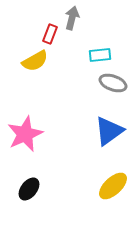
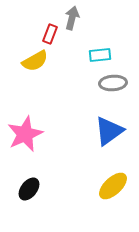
gray ellipse: rotated 24 degrees counterclockwise
